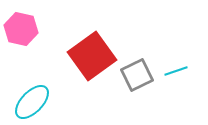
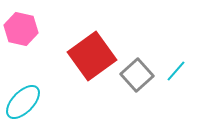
cyan line: rotated 30 degrees counterclockwise
gray square: rotated 16 degrees counterclockwise
cyan ellipse: moved 9 px left
